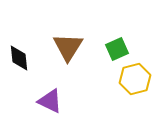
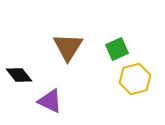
black diamond: moved 17 px down; rotated 32 degrees counterclockwise
